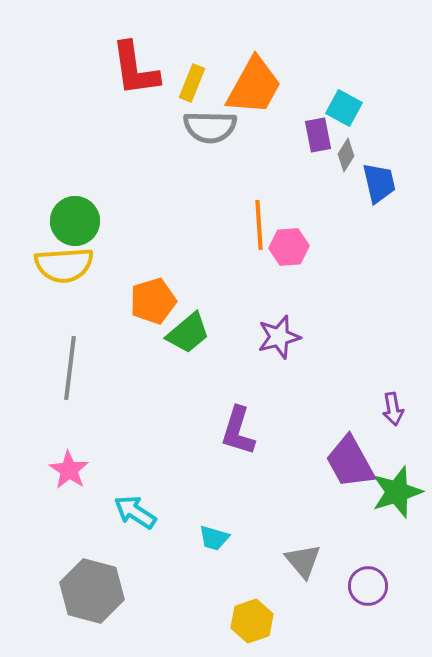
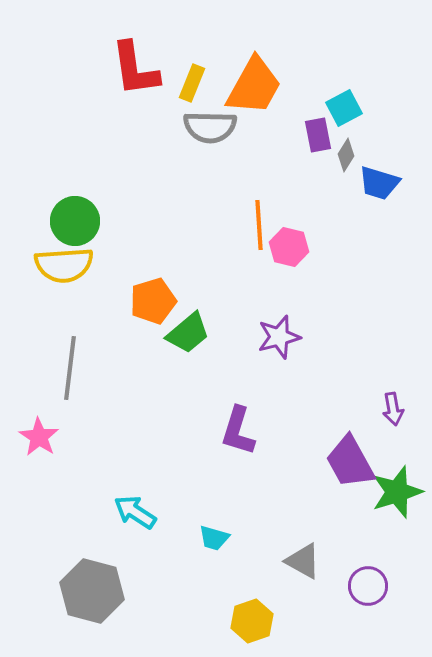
cyan square: rotated 33 degrees clockwise
blue trapezoid: rotated 120 degrees clockwise
pink hexagon: rotated 18 degrees clockwise
pink star: moved 30 px left, 33 px up
gray triangle: rotated 21 degrees counterclockwise
